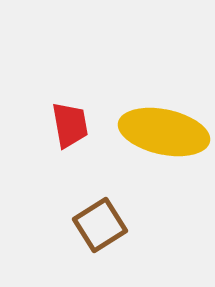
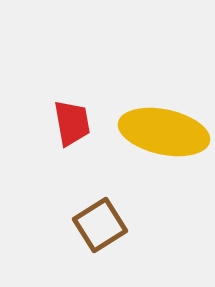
red trapezoid: moved 2 px right, 2 px up
